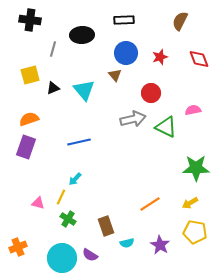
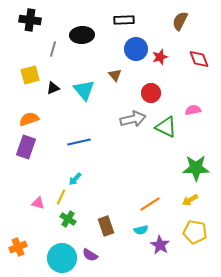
blue circle: moved 10 px right, 4 px up
yellow arrow: moved 3 px up
cyan semicircle: moved 14 px right, 13 px up
